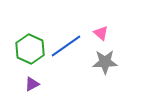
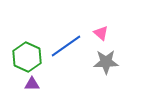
green hexagon: moved 3 px left, 8 px down
gray star: moved 1 px right
purple triangle: rotated 28 degrees clockwise
